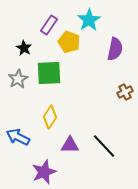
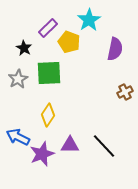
purple rectangle: moved 1 px left, 3 px down; rotated 12 degrees clockwise
yellow diamond: moved 2 px left, 2 px up
purple star: moved 2 px left, 18 px up
